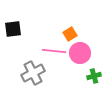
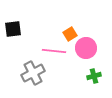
pink circle: moved 6 px right, 5 px up
